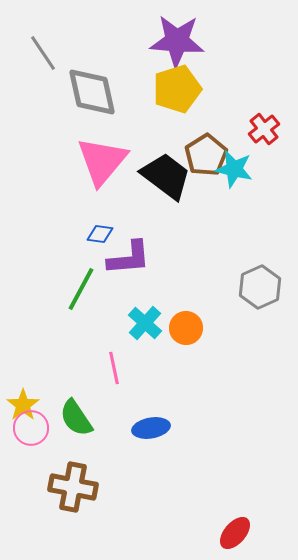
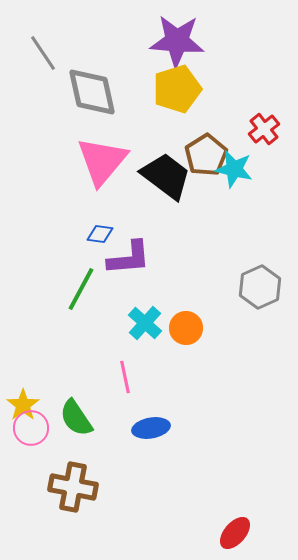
pink line: moved 11 px right, 9 px down
